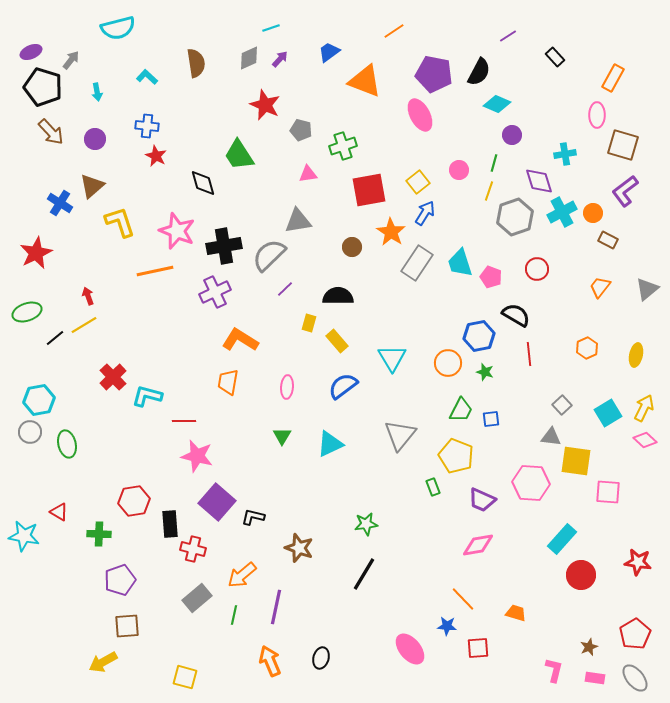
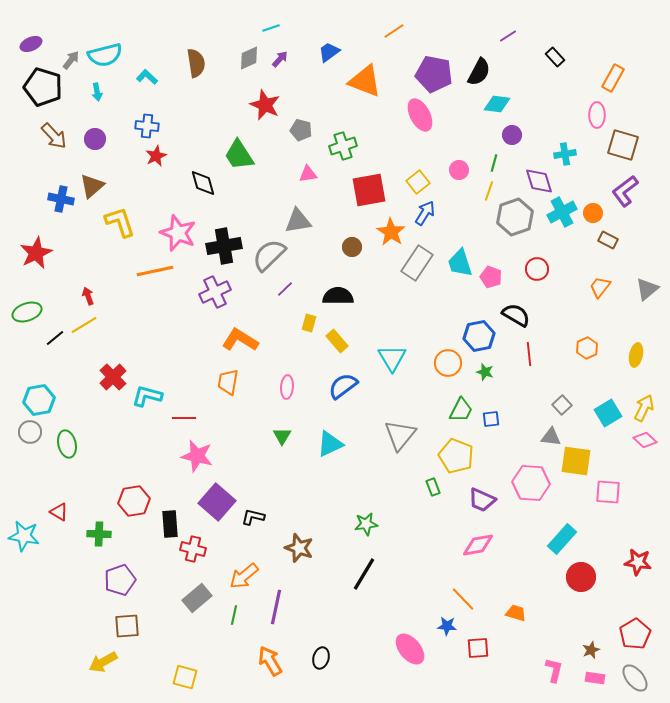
cyan semicircle at (118, 28): moved 13 px left, 27 px down
purple ellipse at (31, 52): moved 8 px up
cyan diamond at (497, 104): rotated 16 degrees counterclockwise
brown arrow at (51, 132): moved 3 px right, 4 px down
red star at (156, 156): rotated 20 degrees clockwise
blue cross at (60, 203): moved 1 px right, 4 px up; rotated 20 degrees counterclockwise
pink star at (177, 231): moved 1 px right, 2 px down
red line at (184, 421): moved 3 px up
orange arrow at (242, 575): moved 2 px right, 1 px down
red circle at (581, 575): moved 2 px down
brown star at (589, 647): moved 2 px right, 3 px down
orange arrow at (270, 661): rotated 8 degrees counterclockwise
